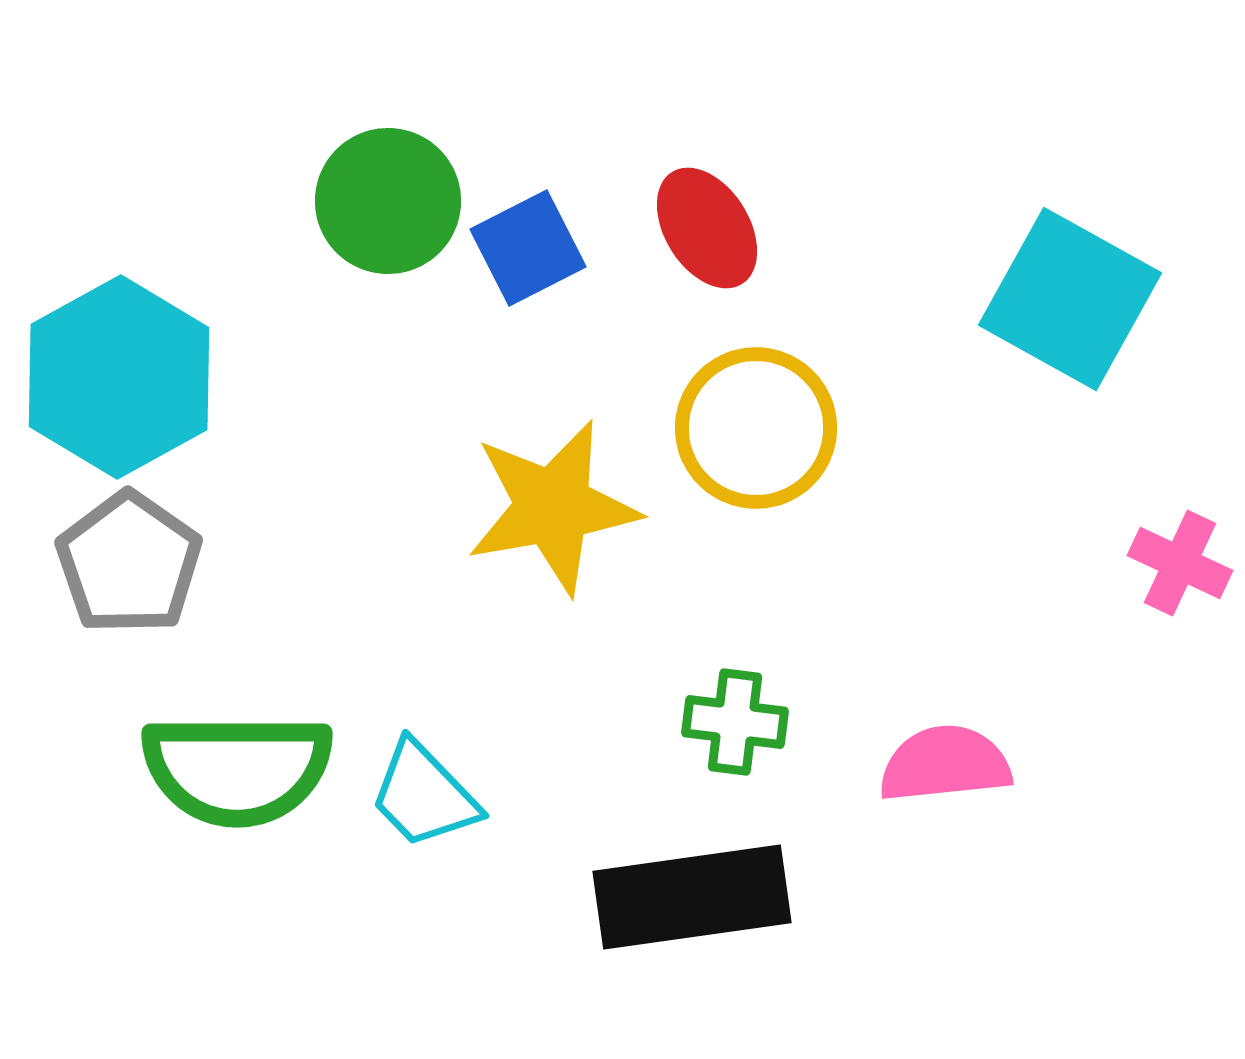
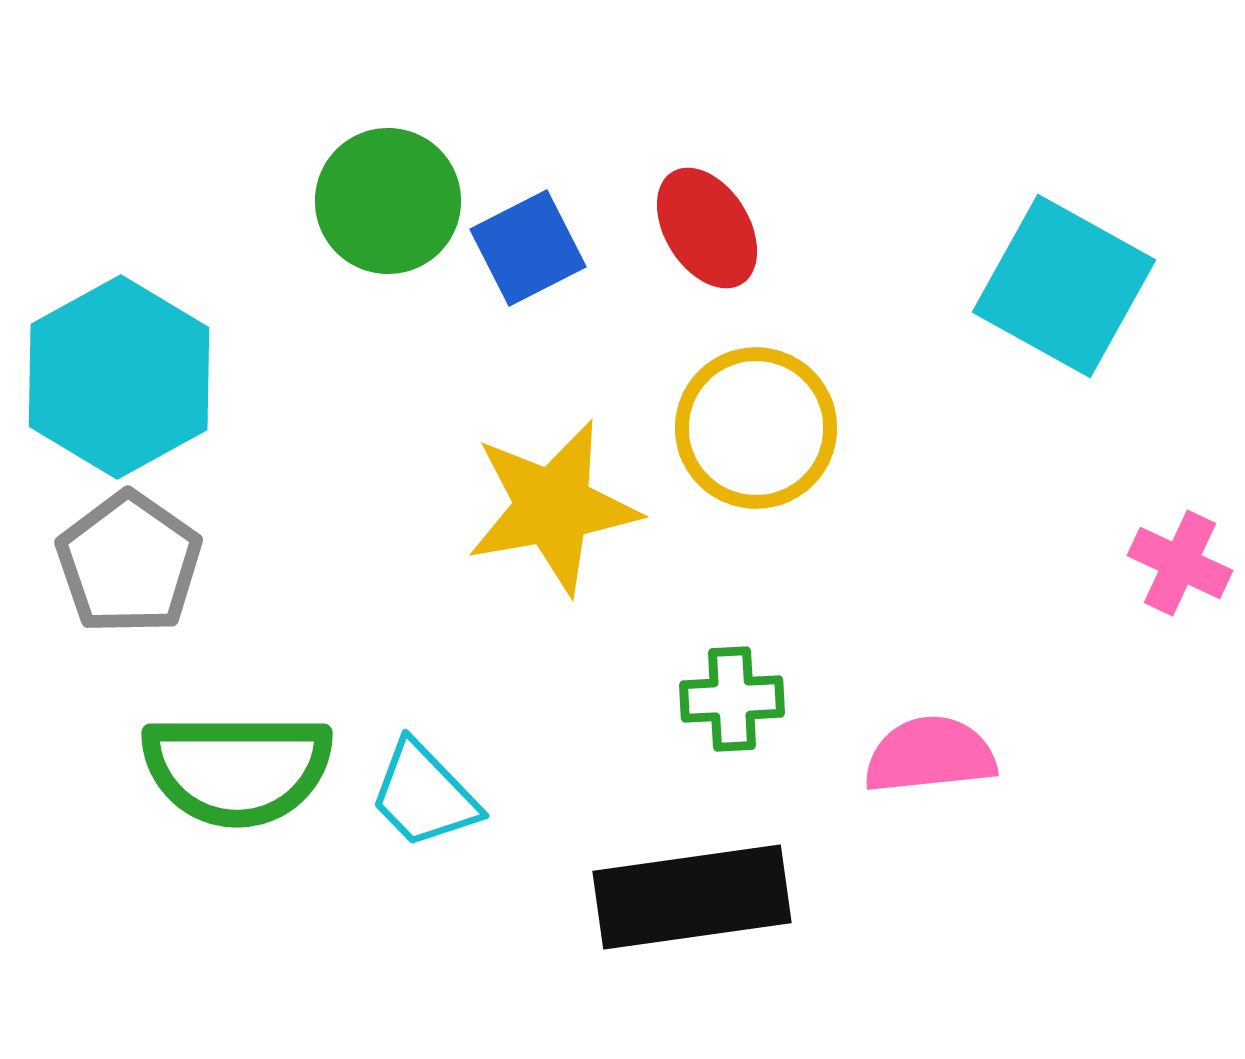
cyan square: moved 6 px left, 13 px up
green cross: moved 3 px left, 23 px up; rotated 10 degrees counterclockwise
pink semicircle: moved 15 px left, 9 px up
